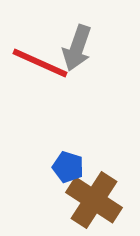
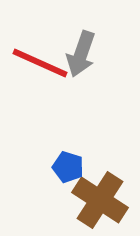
gray arrow: moved 4 px right, 6 px down
brown cross: moved 6 px right
